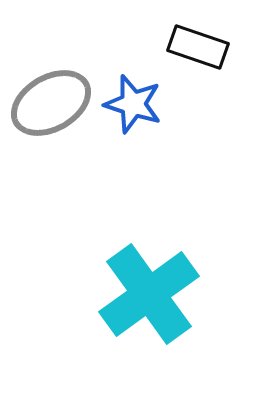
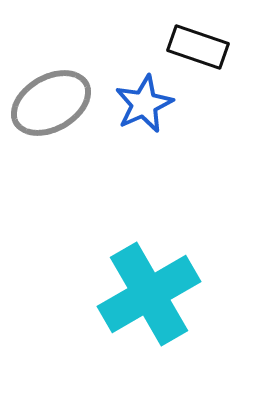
blue star: moved 11 px right; rotated 30 degrees clockwise
cyan cross: rotated 6 degrees clockwise
